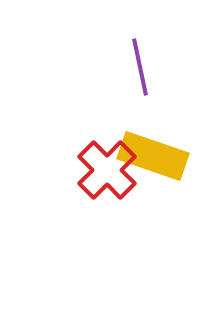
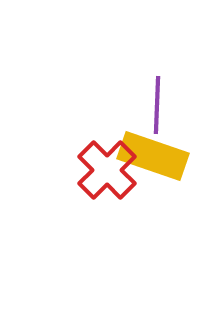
purple line: moved 17 px right, 38 px down; rotated 14 degrees clockwise
